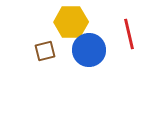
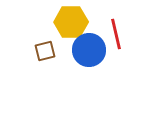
red line: moved 13 px left
